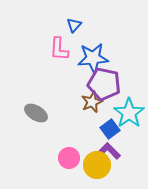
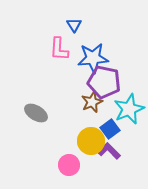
blue triangle: rotated 14 degrees counterclockwise
purple pentagon: moved 2 px up
cyan star: moved 4 px up; rotated 12 degrees clockwise
pink circle: moved 7 px down
yellow circle: moved 6 px left, 24 px up
